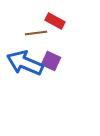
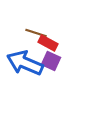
red rectangle: moved 7 px left, 22 px down
brown line: rotated 25 degrees clockwise
